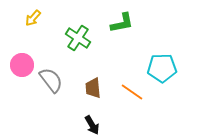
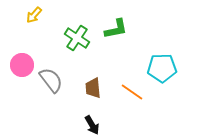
yellow arrow: moved 1 px right, 3 px up
green L-shape: moved 6 px left, 6 px down
green cross: moved 1 px left
